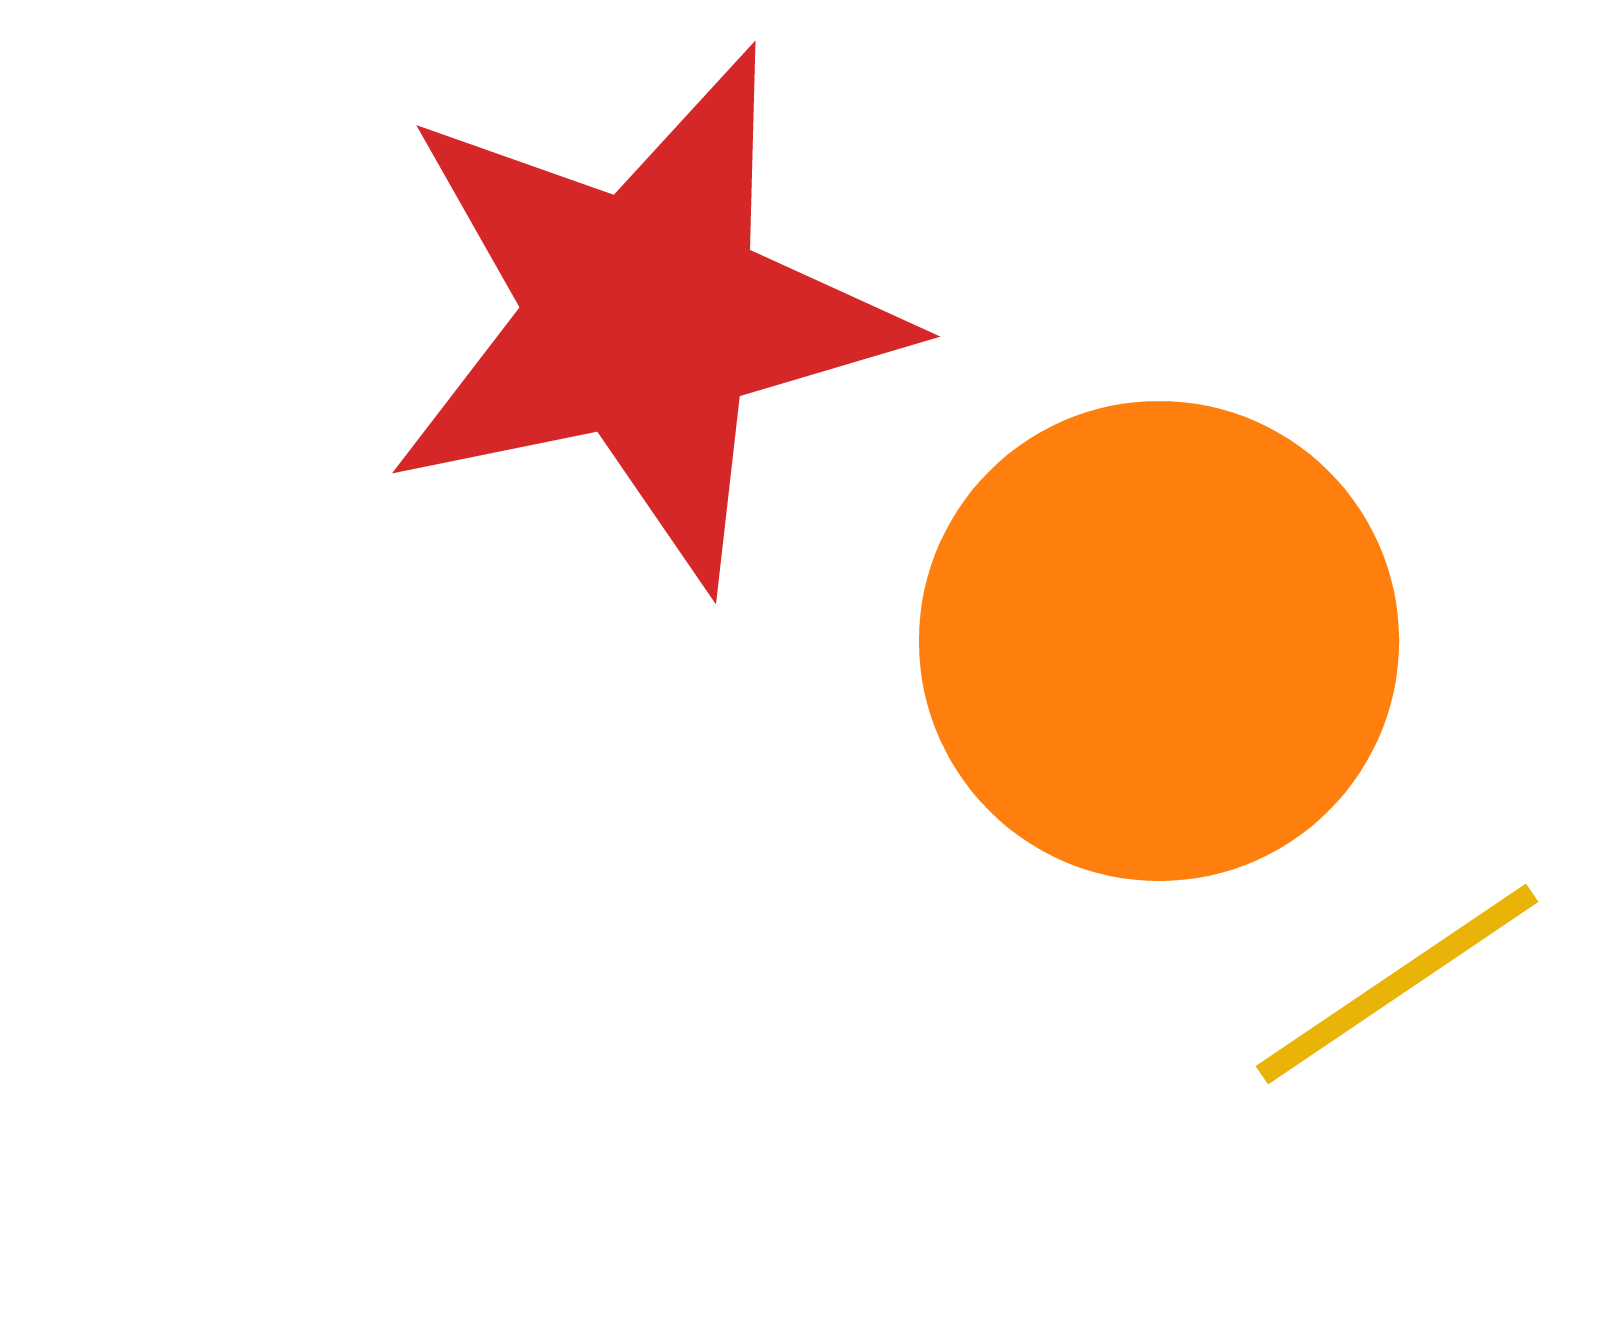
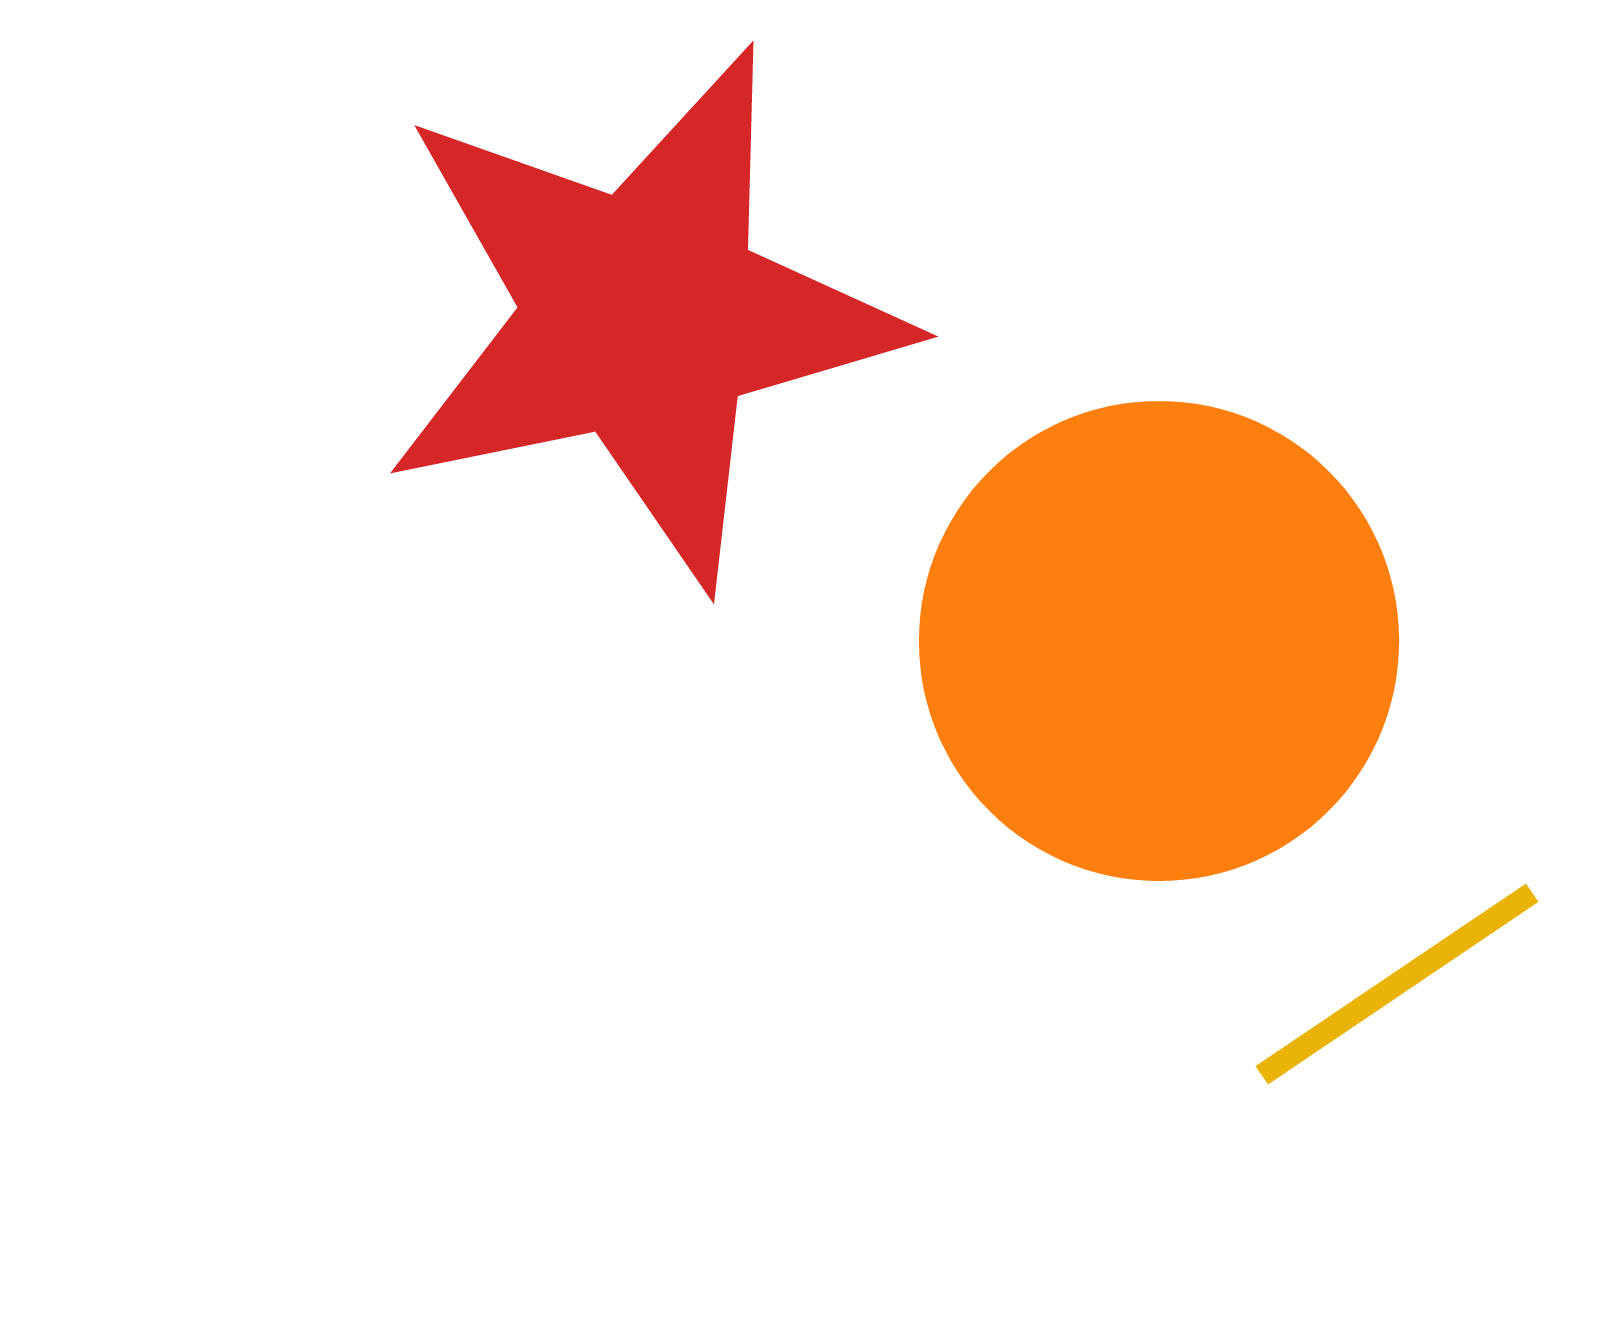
red star: moved 2 px left
